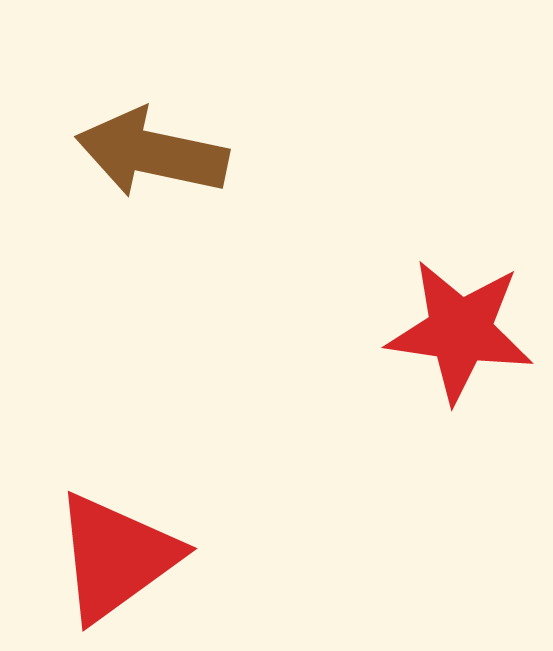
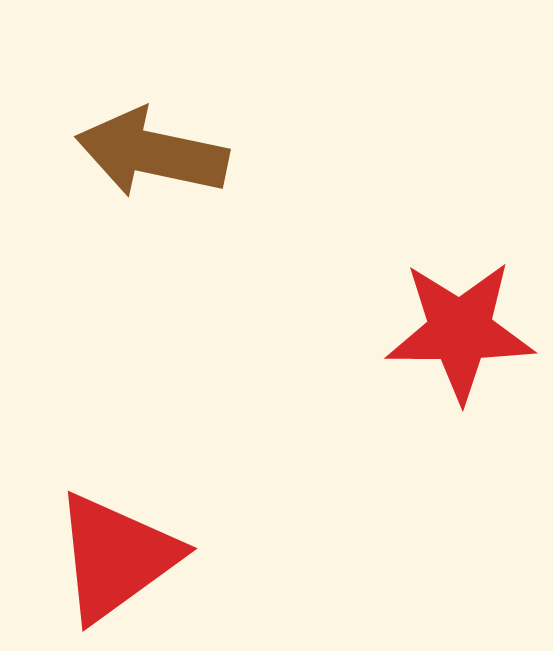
red star: rotated 8 degrees counterclockwise
